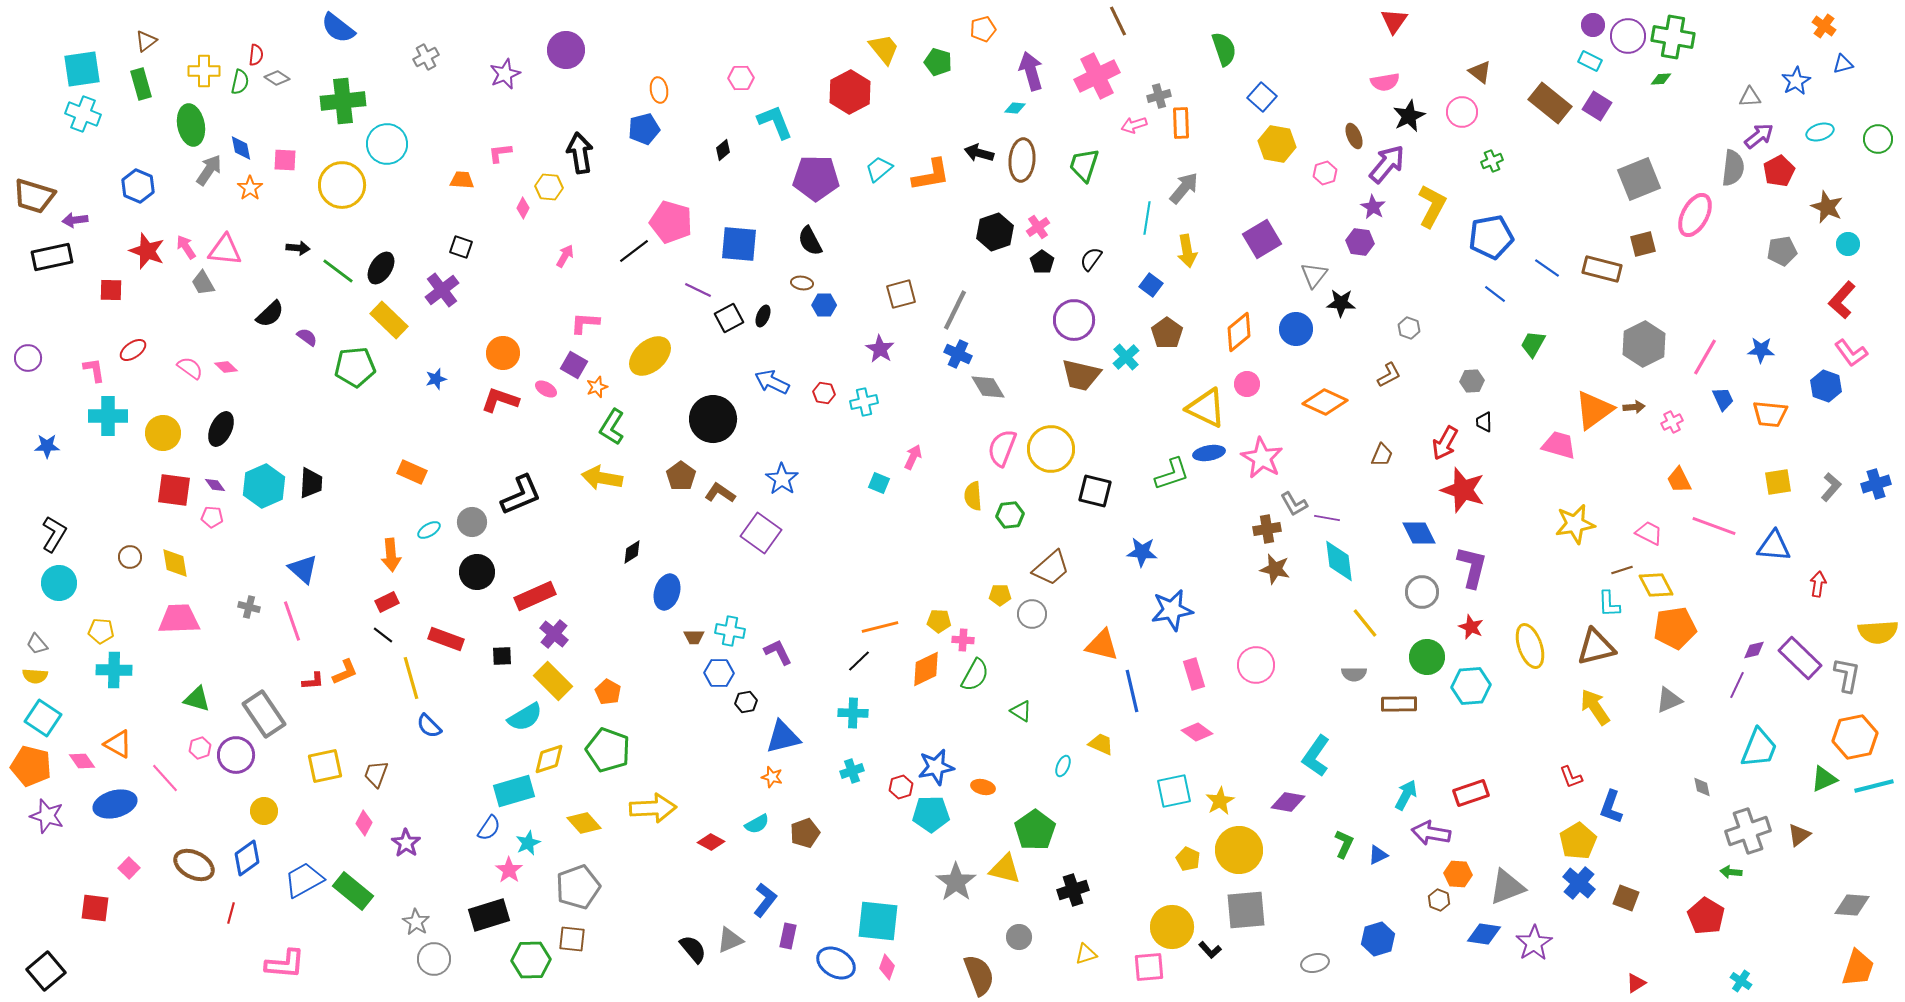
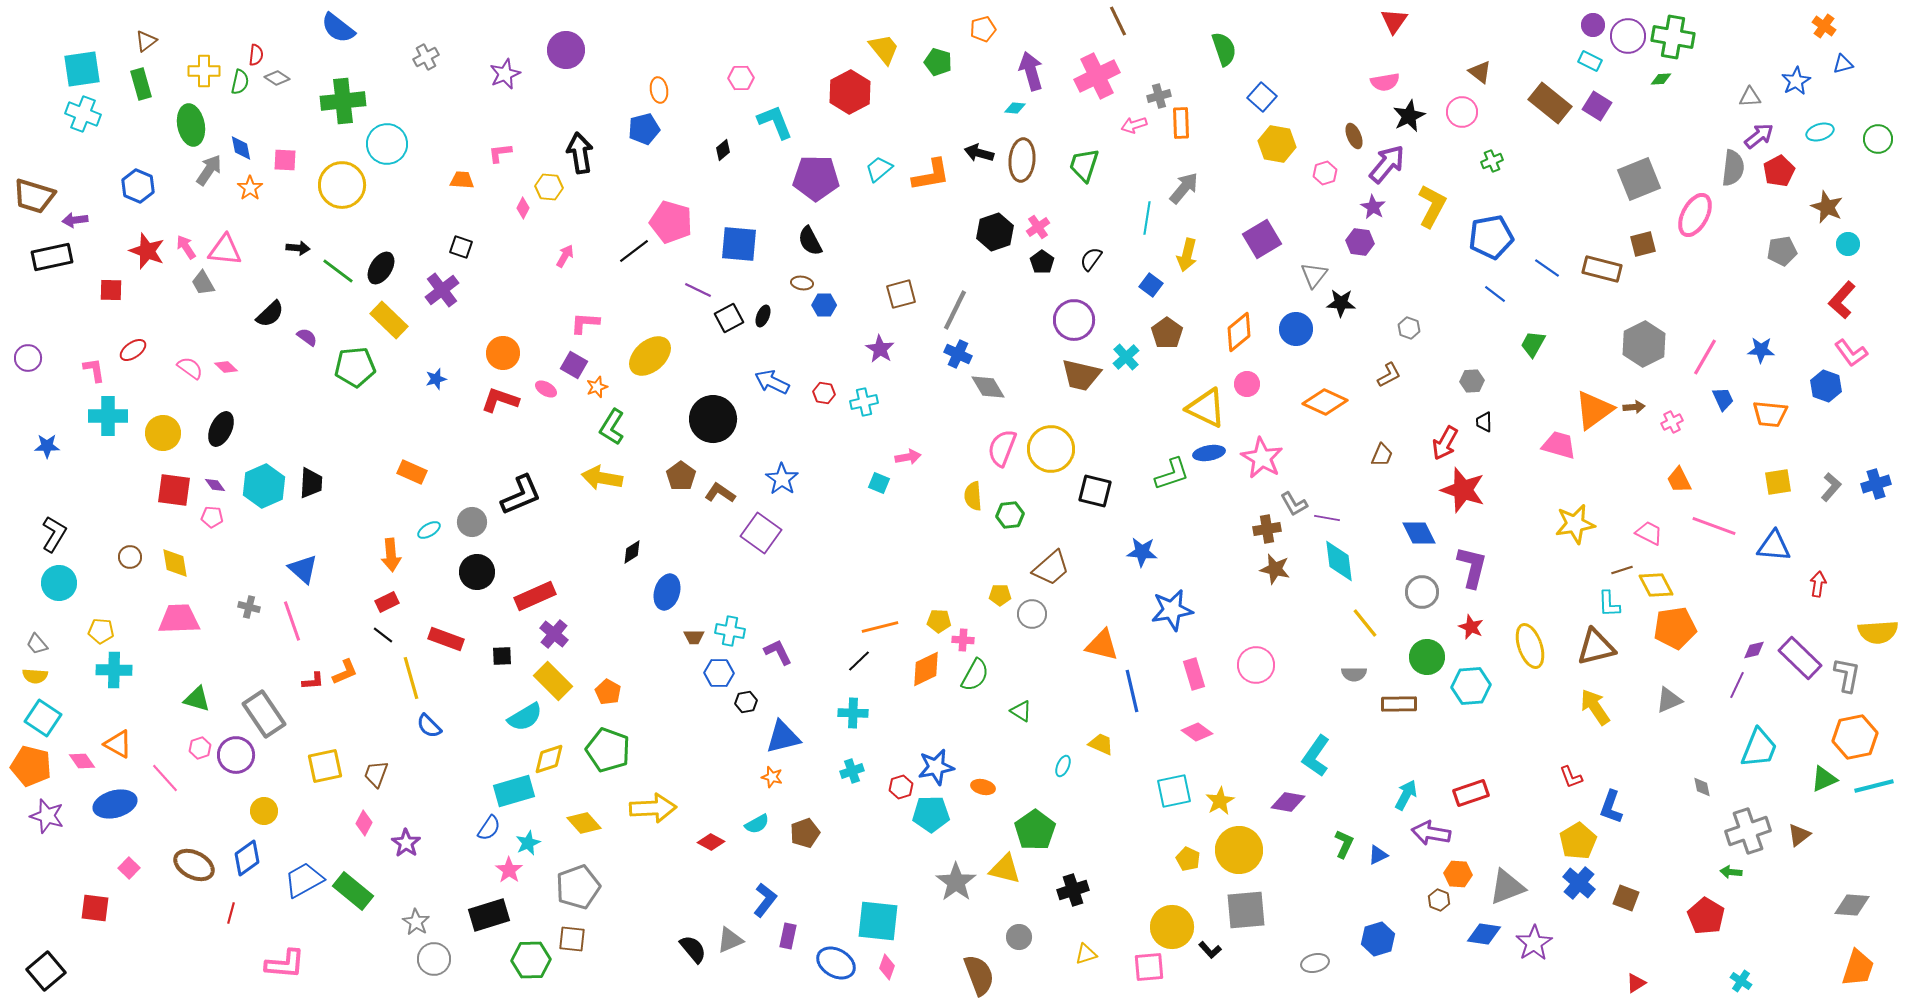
yellow arrow at (1187, 251): moved 4 px down; rotated 24 degrees clockwise
pink arrow at (913, 457): moved 5 px left; rotated 55 degrees clockwise
